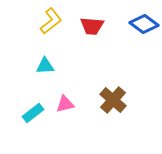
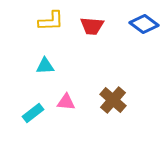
yellow L-shape: rotated 36 degrees clockwise
pink triangle: moved 1 px right, 2 px up; rotated 18 degrees clockwise
